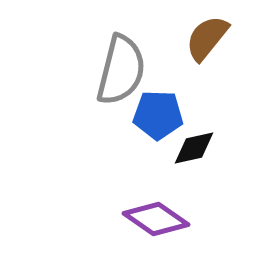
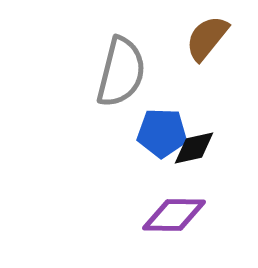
gray semicircle: moved 2 px down
blue pentagon: moved 4 px right, 18 px down
purple diamond: moved 18 px right, 4 px up; rotated 34 degrees counterclockwise
